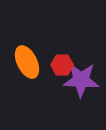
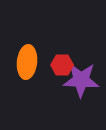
orange ellipse: rotated 32 degrees clockwise
